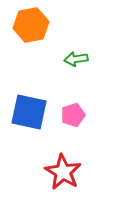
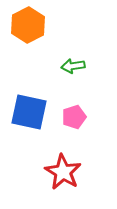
orange hexagon: moved 3 px left; rotated 16 degrees counterclockwise
green arrow: moved 3 px left, 7 px down
pink pentagon: moved 1 px right, 2 px down
